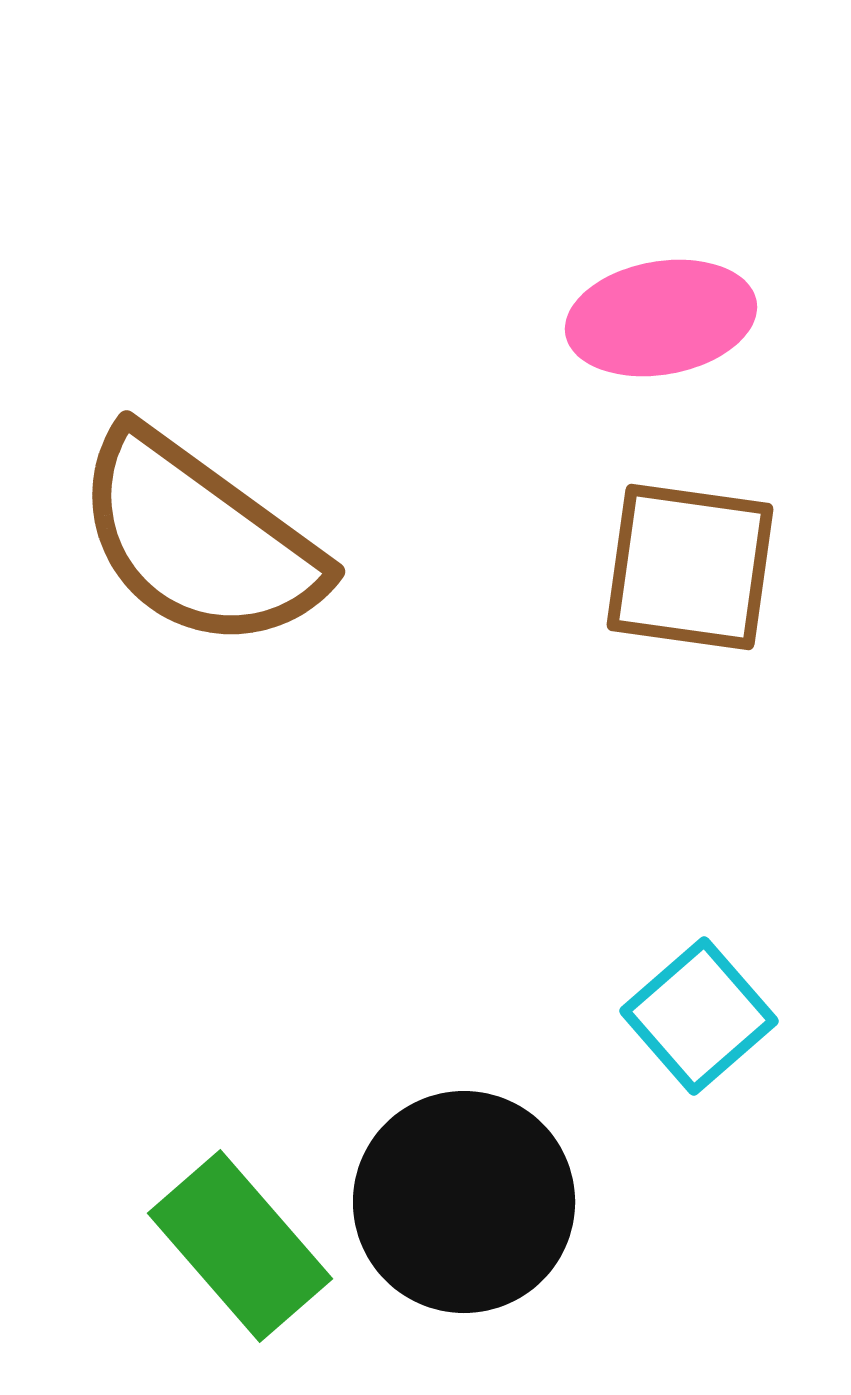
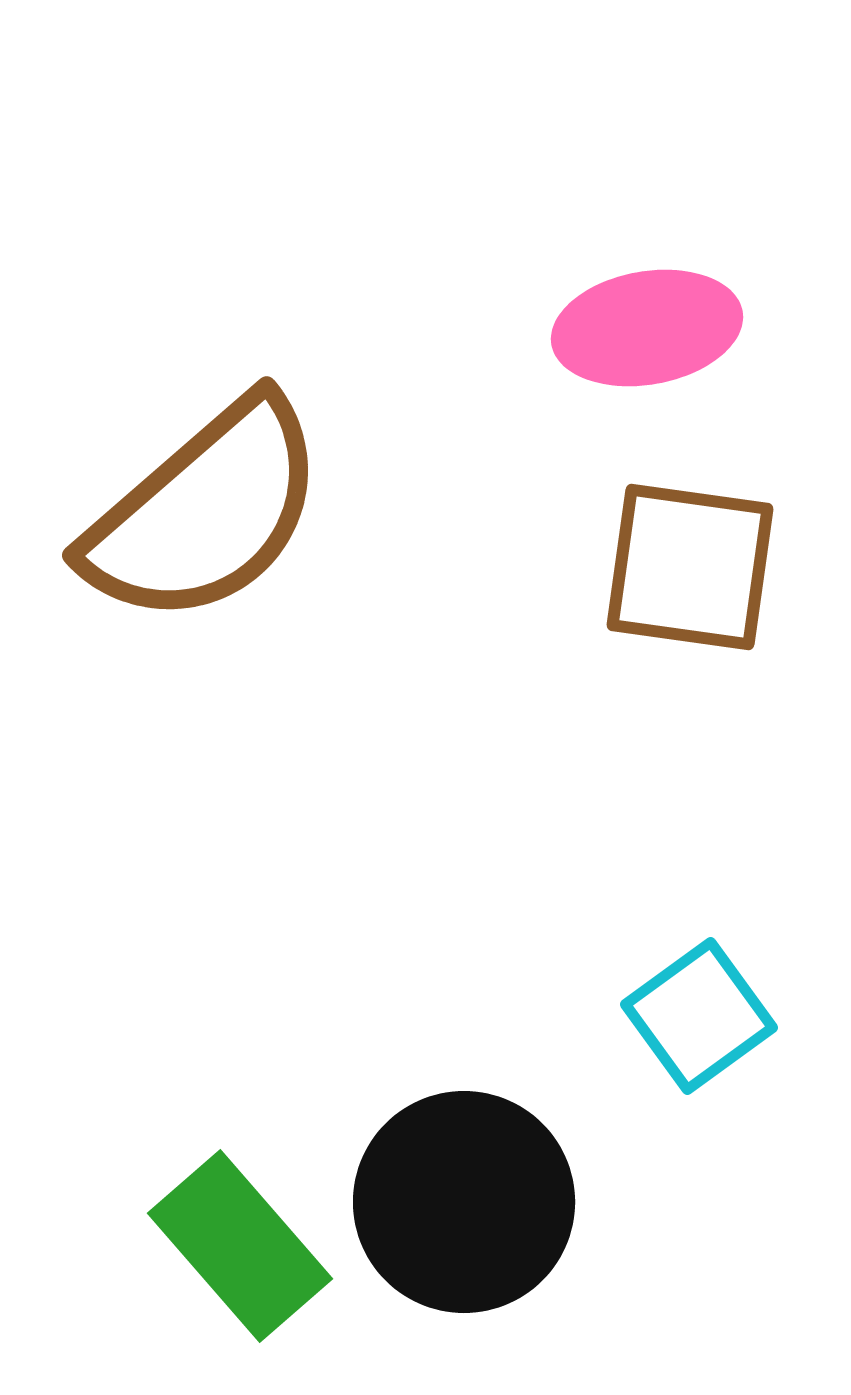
pink ellipse: moved 14 px left, 10 px down
brown semicircle: moved 6 px right, 28 px up; rotated 77 degrees counterclockwise
cyan square: rotated 5 degrees clockwise
